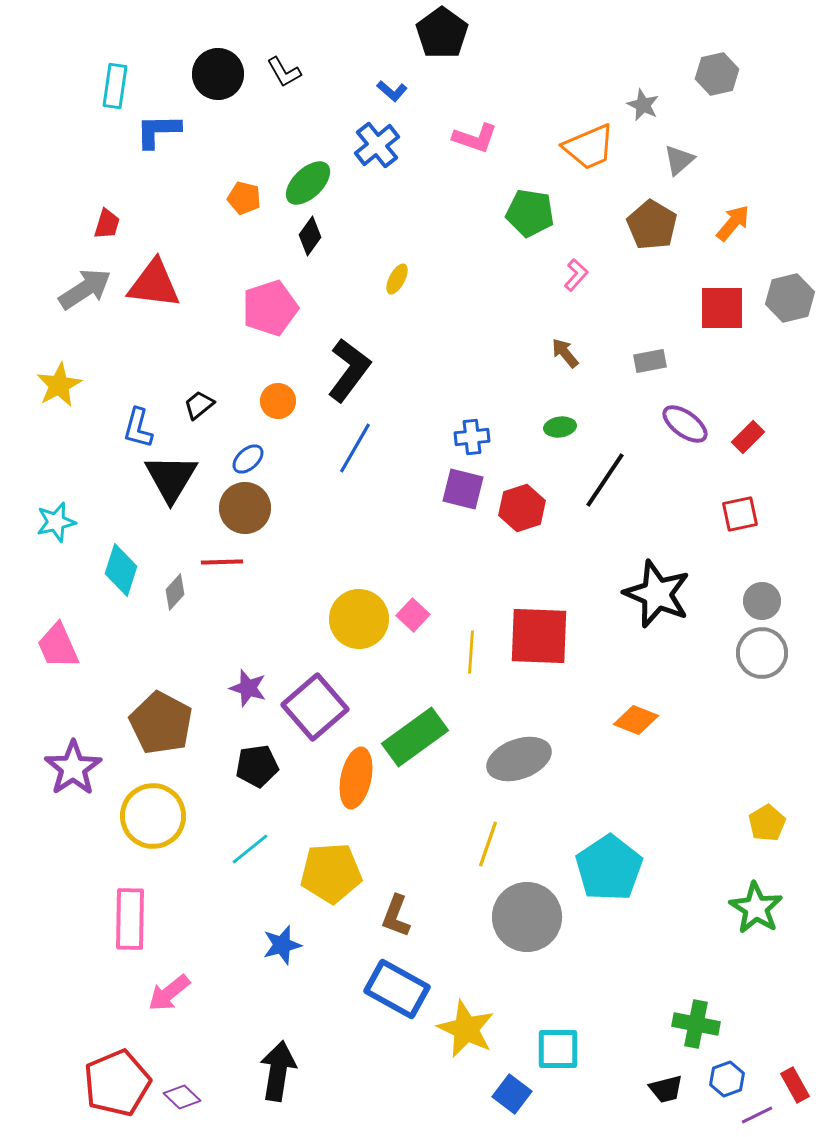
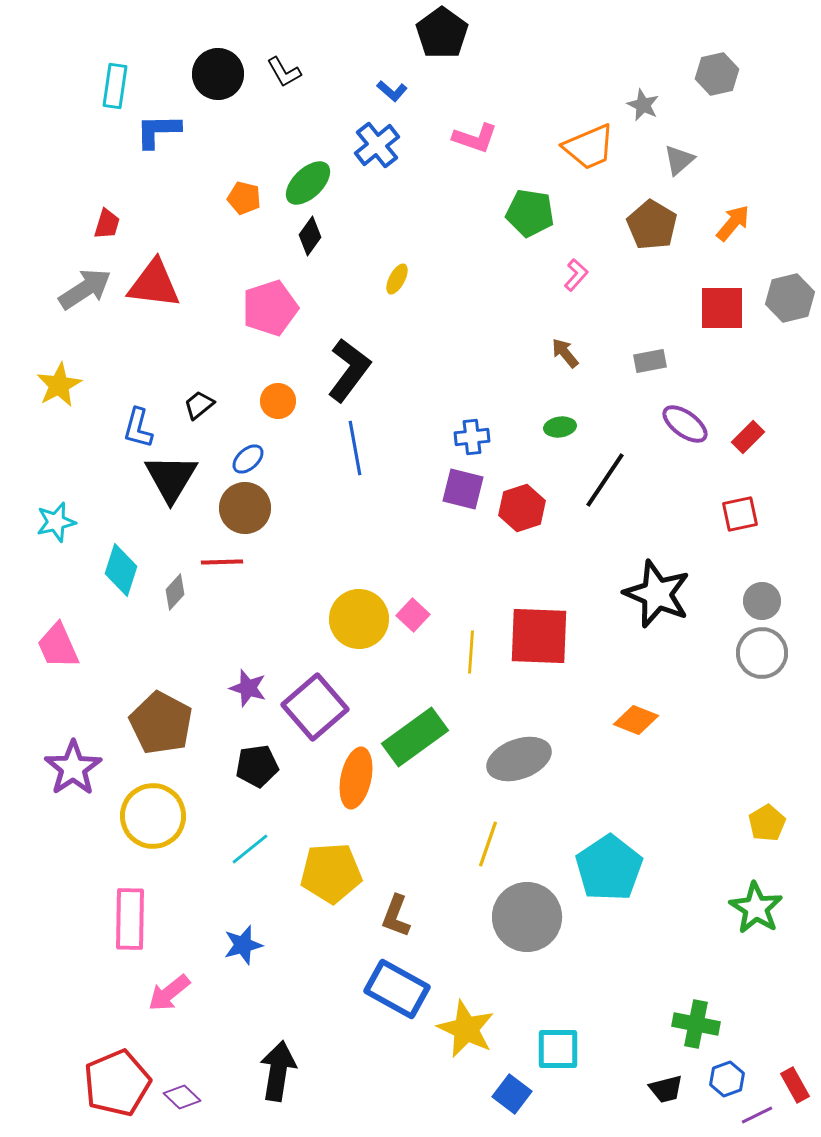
blue line at (355, 448): rotated 40 degrees counterclockwise
blue star at (282, 945): moved 39 px left
